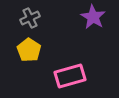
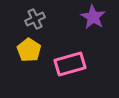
gray cross: moved 5 px right, 1 px down
pink rectangle: moved 12 px up
